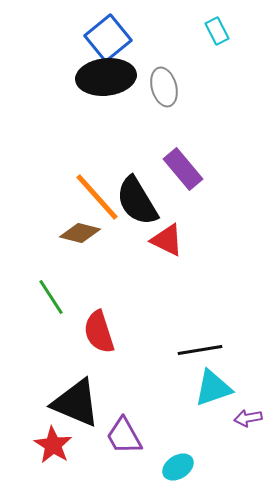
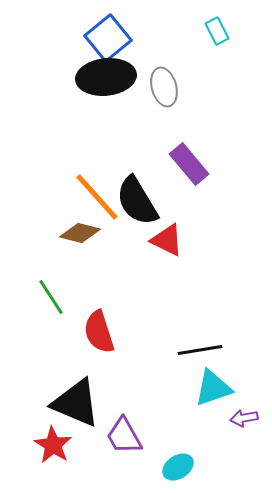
purple rectangle: moved 6 px right, 5 px up
purple arrow: moved 4 px left
